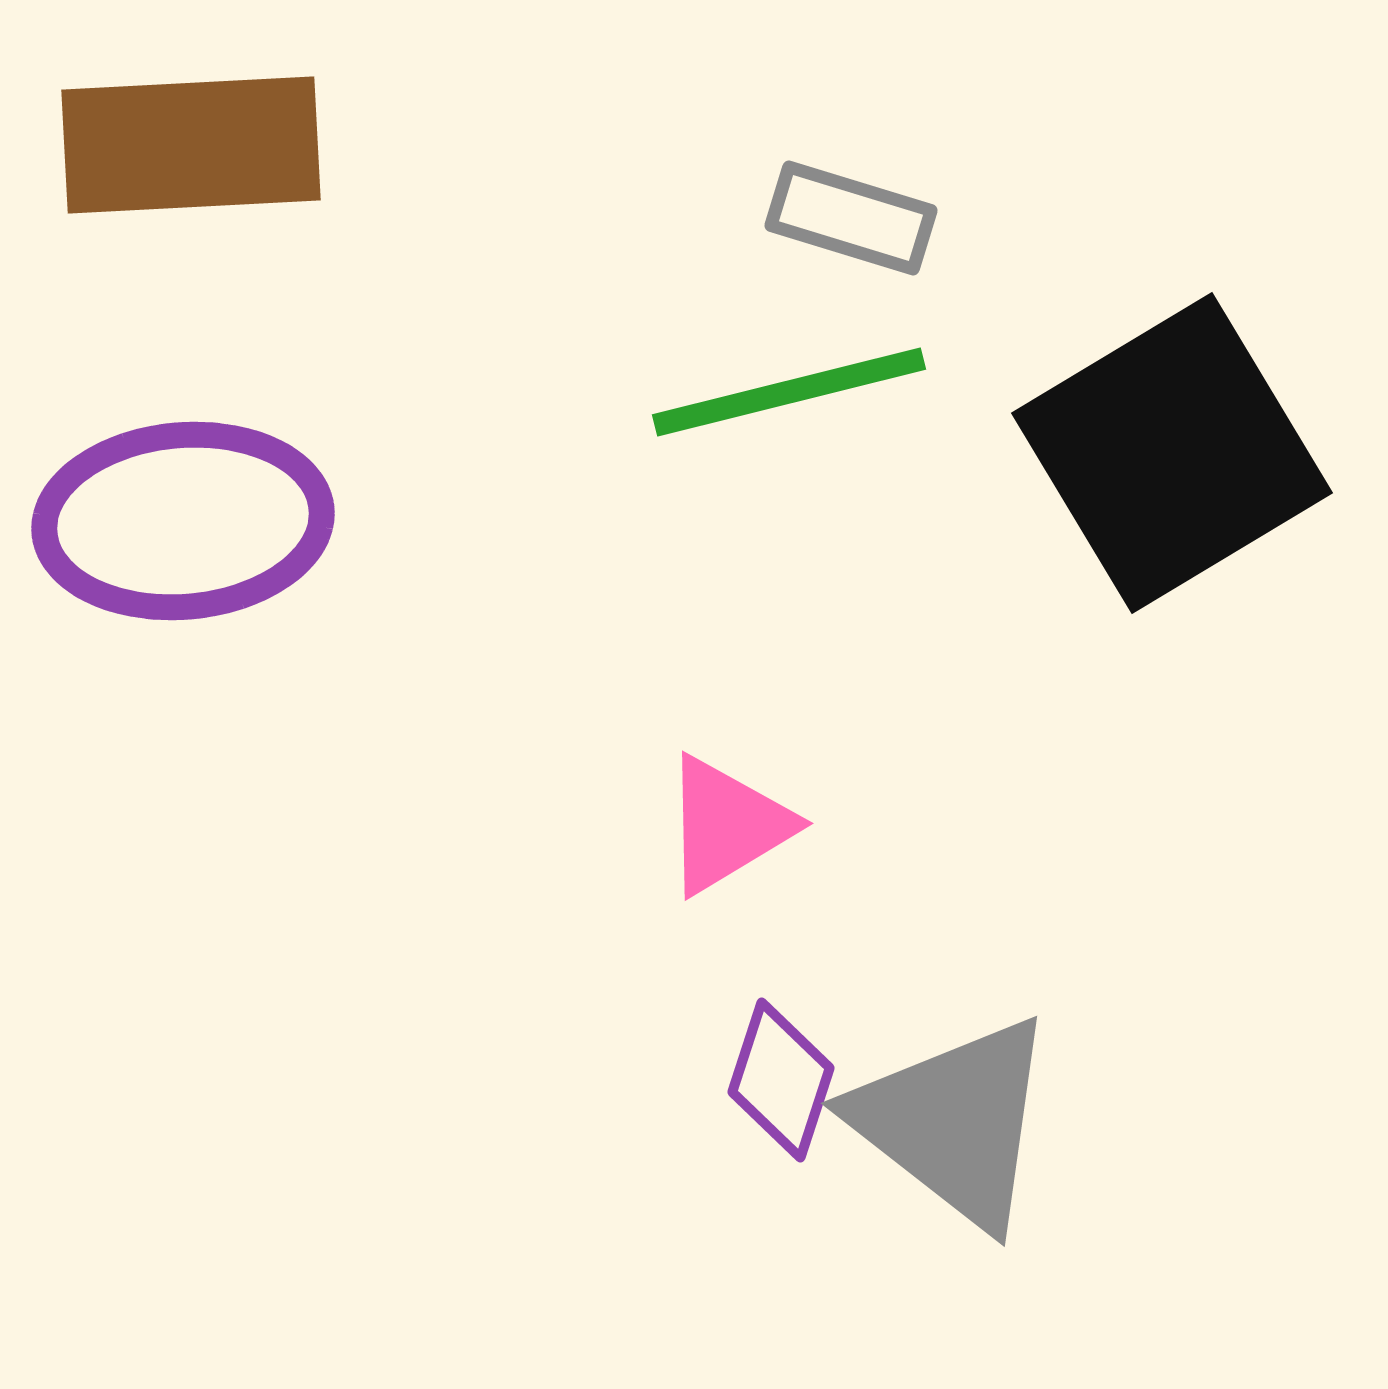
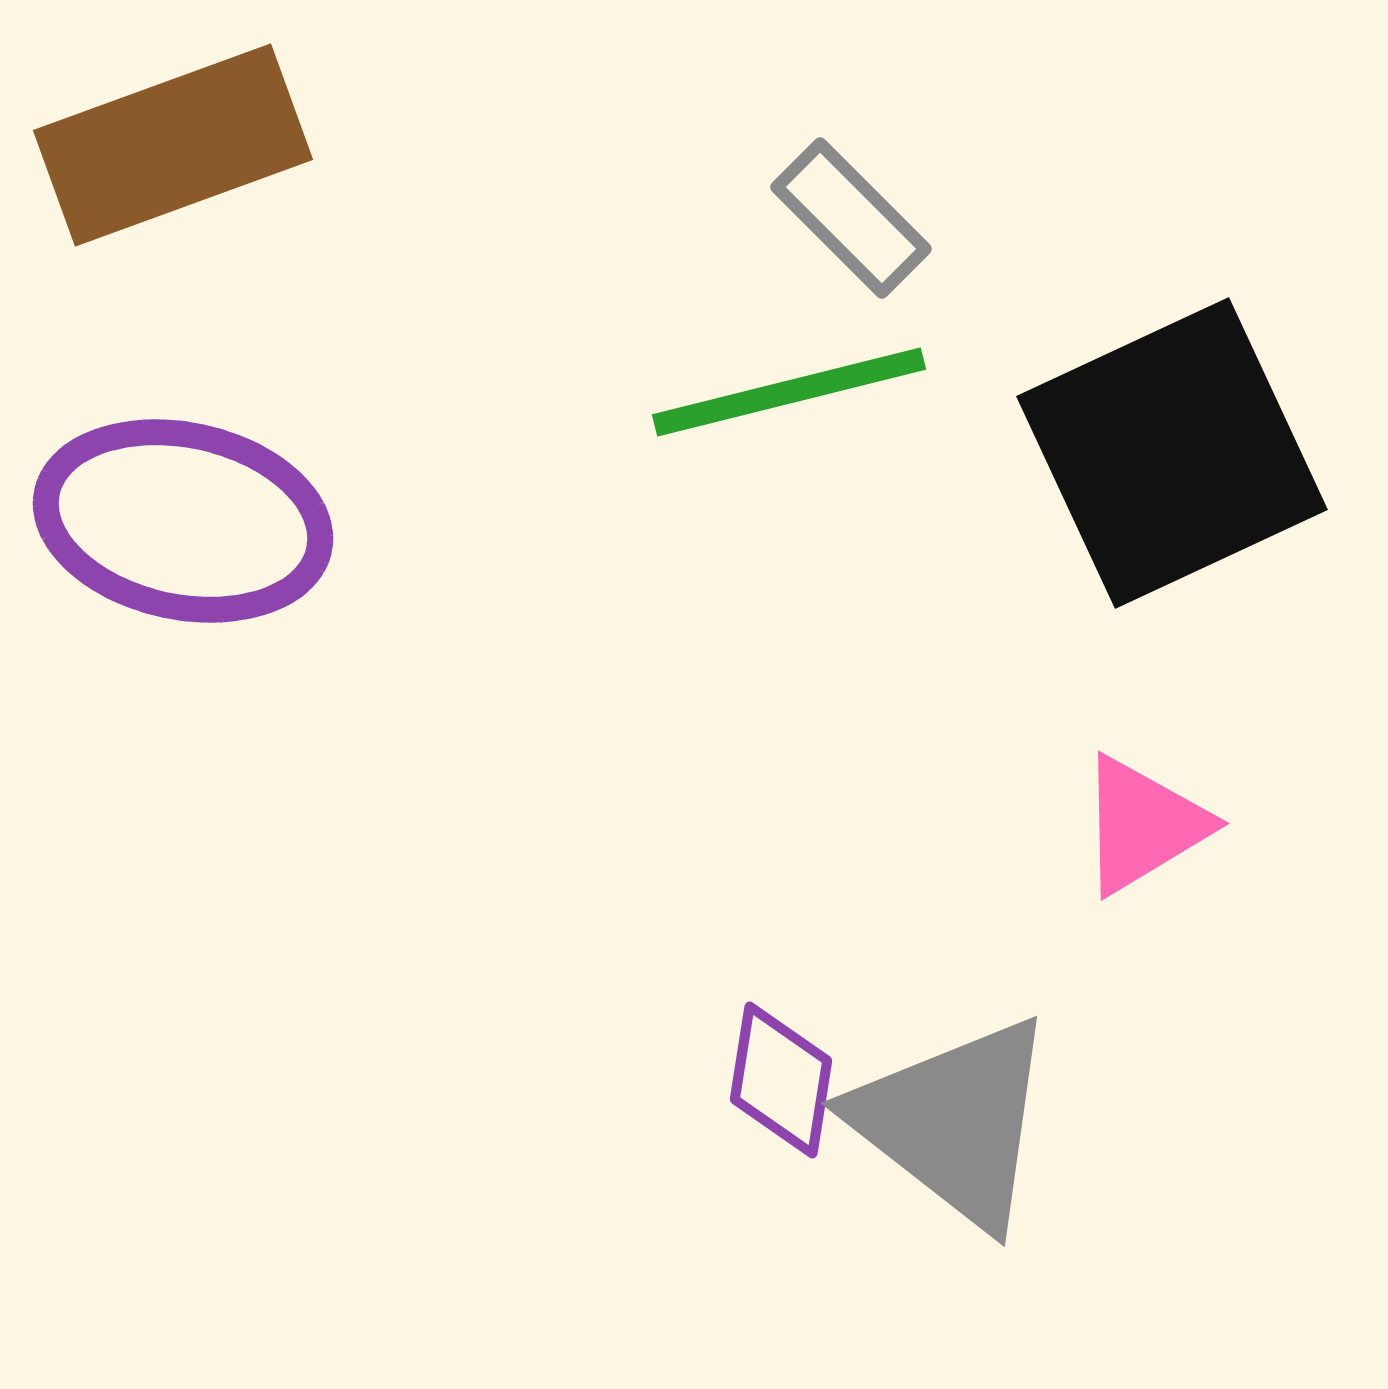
brown rectangle: moved 18 px left; rotated 17 degrees counterclockwise
gray rectangle: rotated 28 degrees clockwise
black square: rotated 6 degrees clockwise
purple ellipse: rotated 17 degrees clockwise
pink triangle: moved 416 px right
purple diamond: rotated 9 degrees counterclockwise
